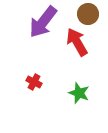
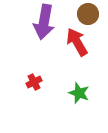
purple arrow: moved 1 px right; rotated 28 degrees counterclockwise
red cross: rotated 35 degrees clockwise
